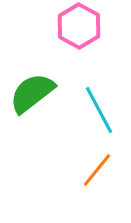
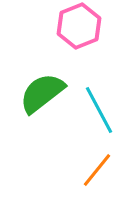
pink hexagon: rotated 9 degrees clockwise
green semicircle: moved 10 px right
